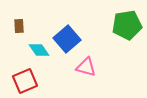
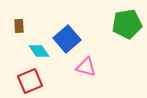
green pentagon: moved 1 px up
cyan diamond: moved 1 px down
red square: moved 5 px right
